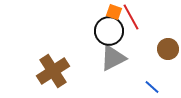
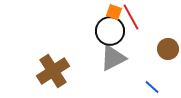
black circle: moved 1 px right
